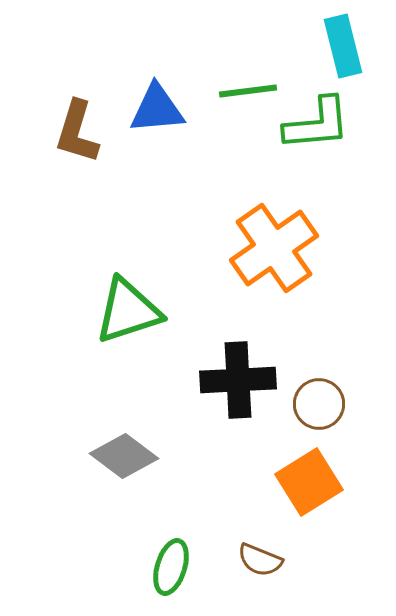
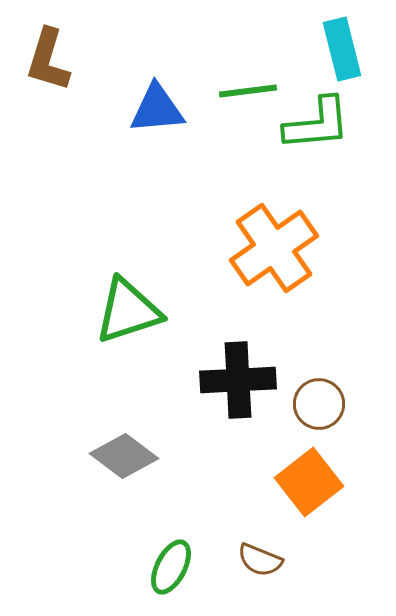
cyan rectangle: moved 1 px left, 3 px down
brown L-shape: moved 29 px left, 72 px up
orange square: rotated 6 degrees counterclockwise
green ellipse: rotated 10 degrees clockwise
